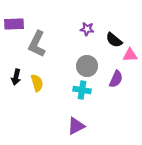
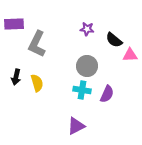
purple semicircle: moved 9 px left, 15 px down
